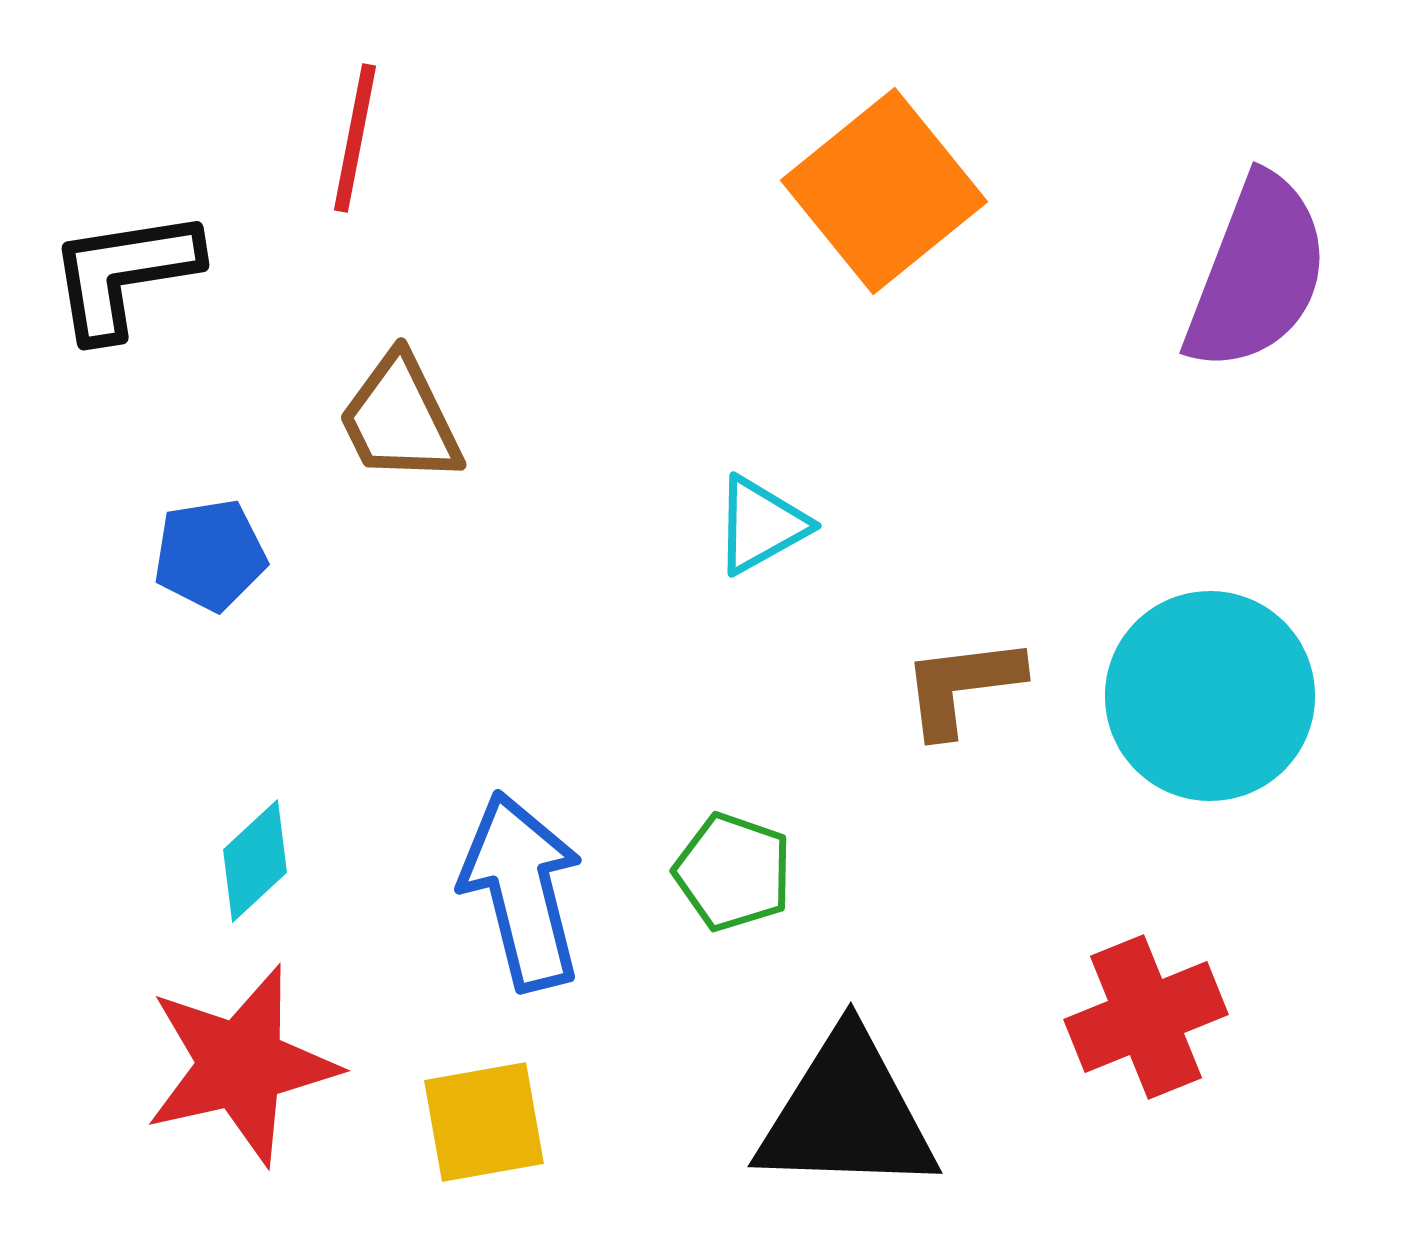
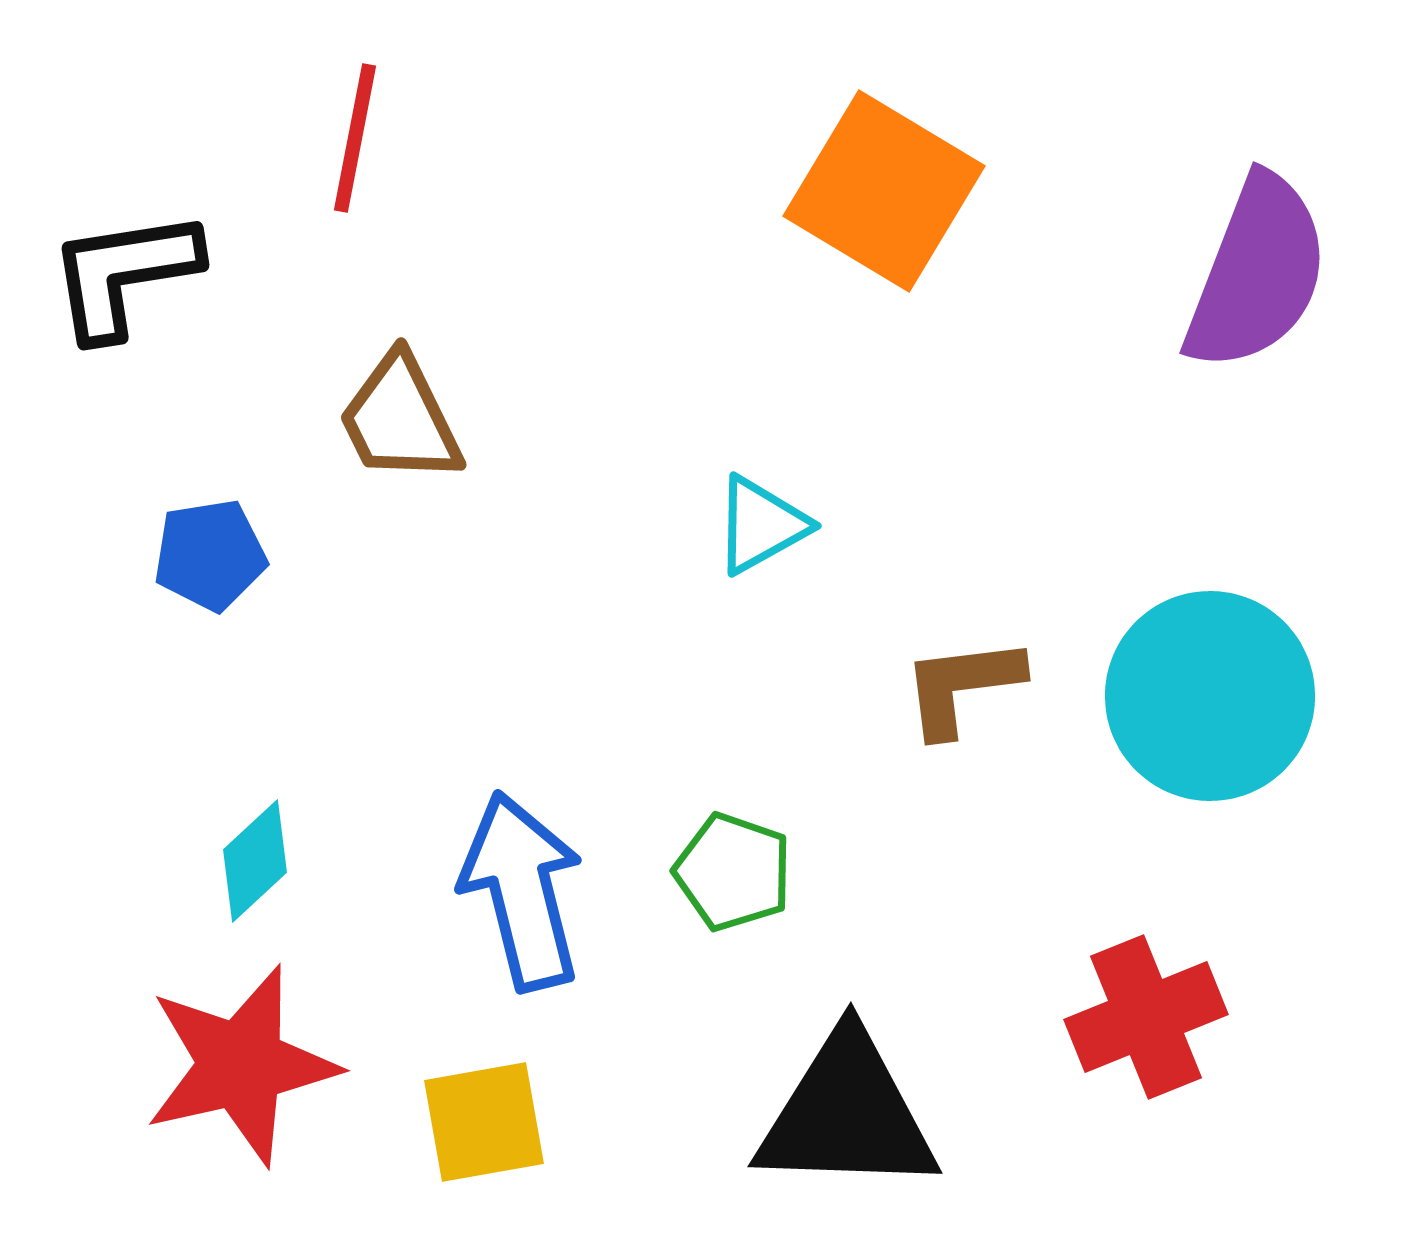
orange square: rotated 20 degrees counterclockwise
